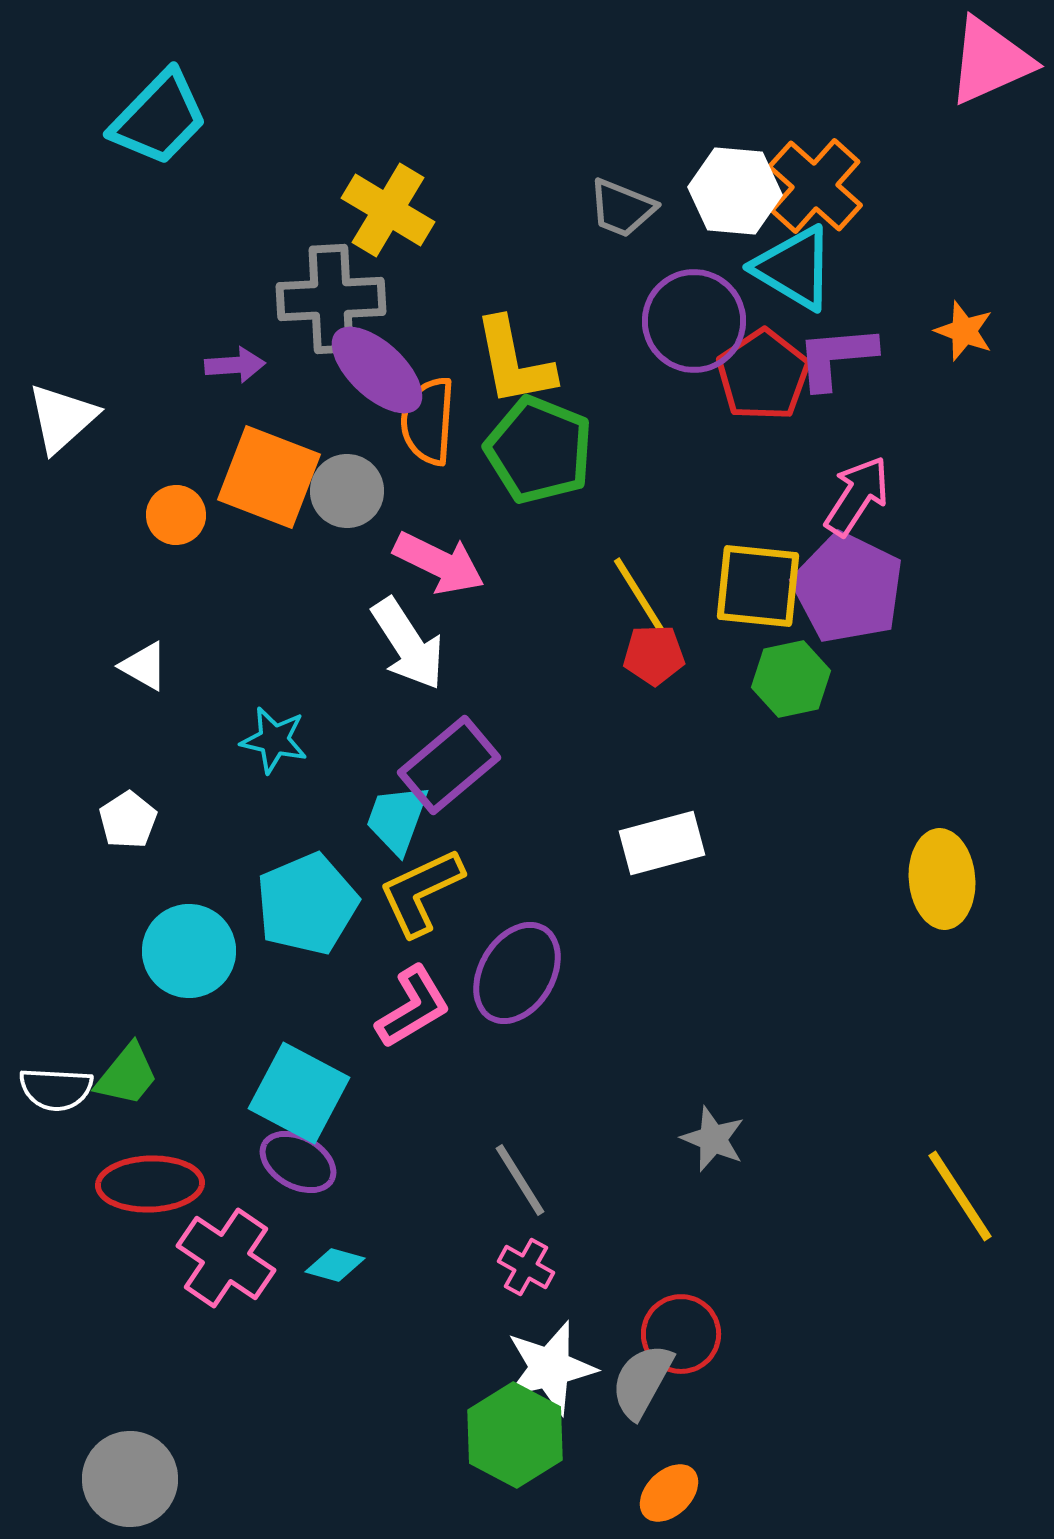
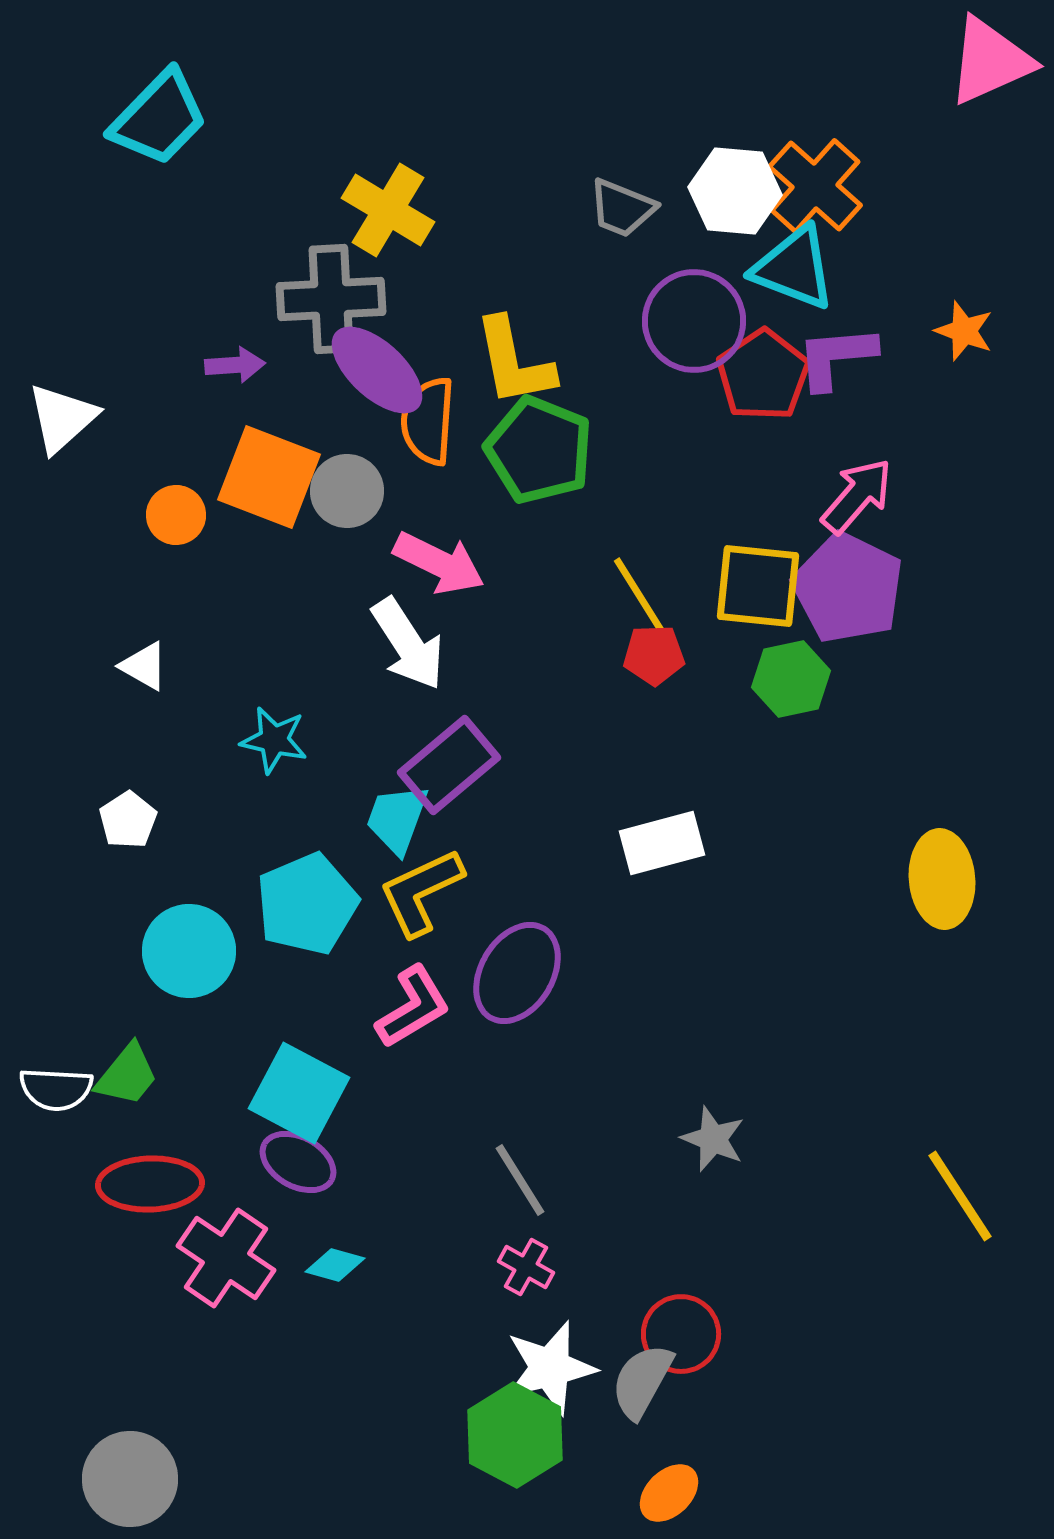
cyan triangle at (794, 268): rotated 10 degrees counterclockwise
pink arrow at (857, 496): rotated 8 degrees clockwise
